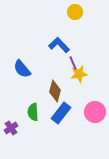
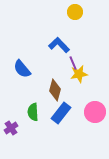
brown diamond: moved 1 px up
